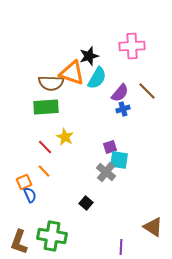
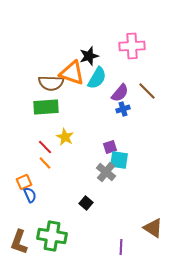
orange line: moved 1 px right, 8 px up
brown triangle: moved 1 px down
